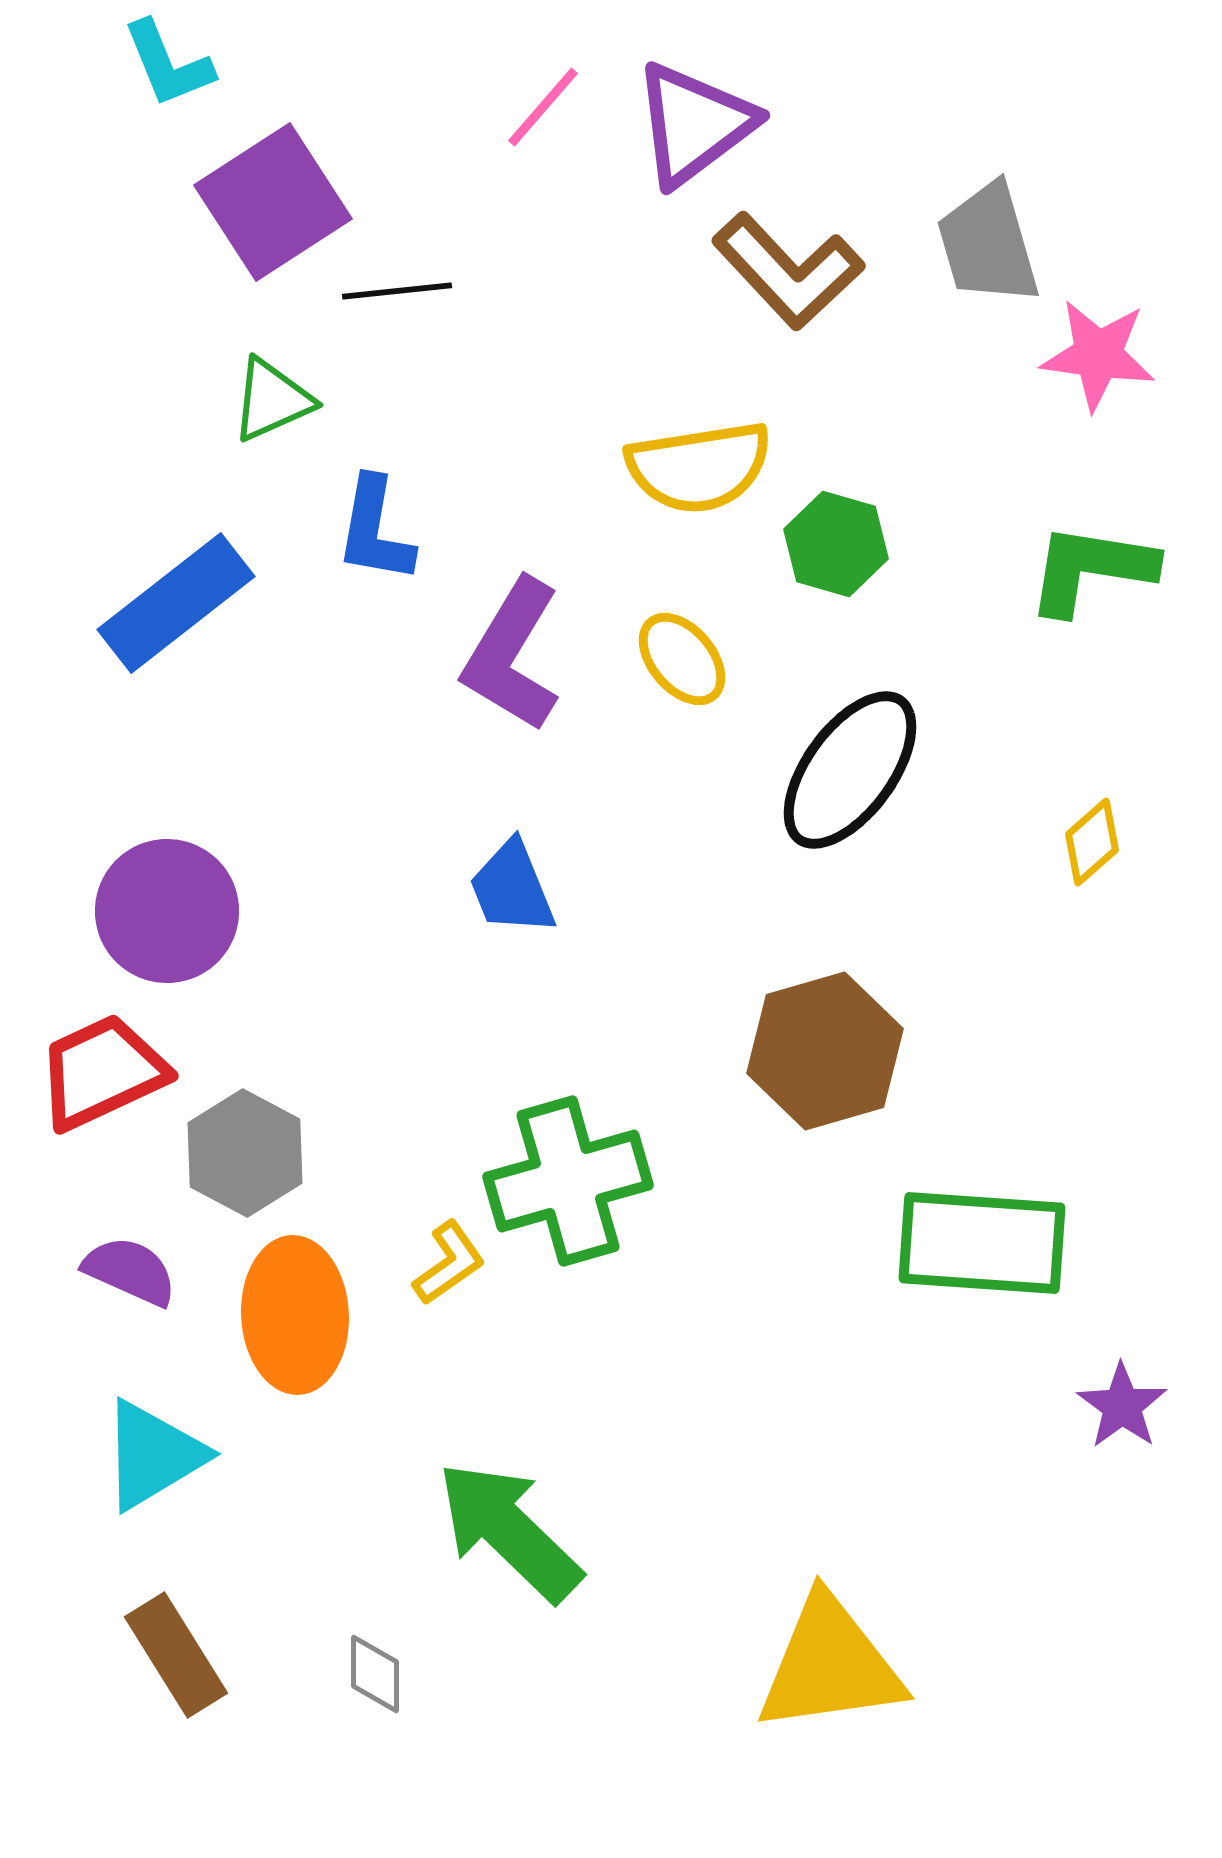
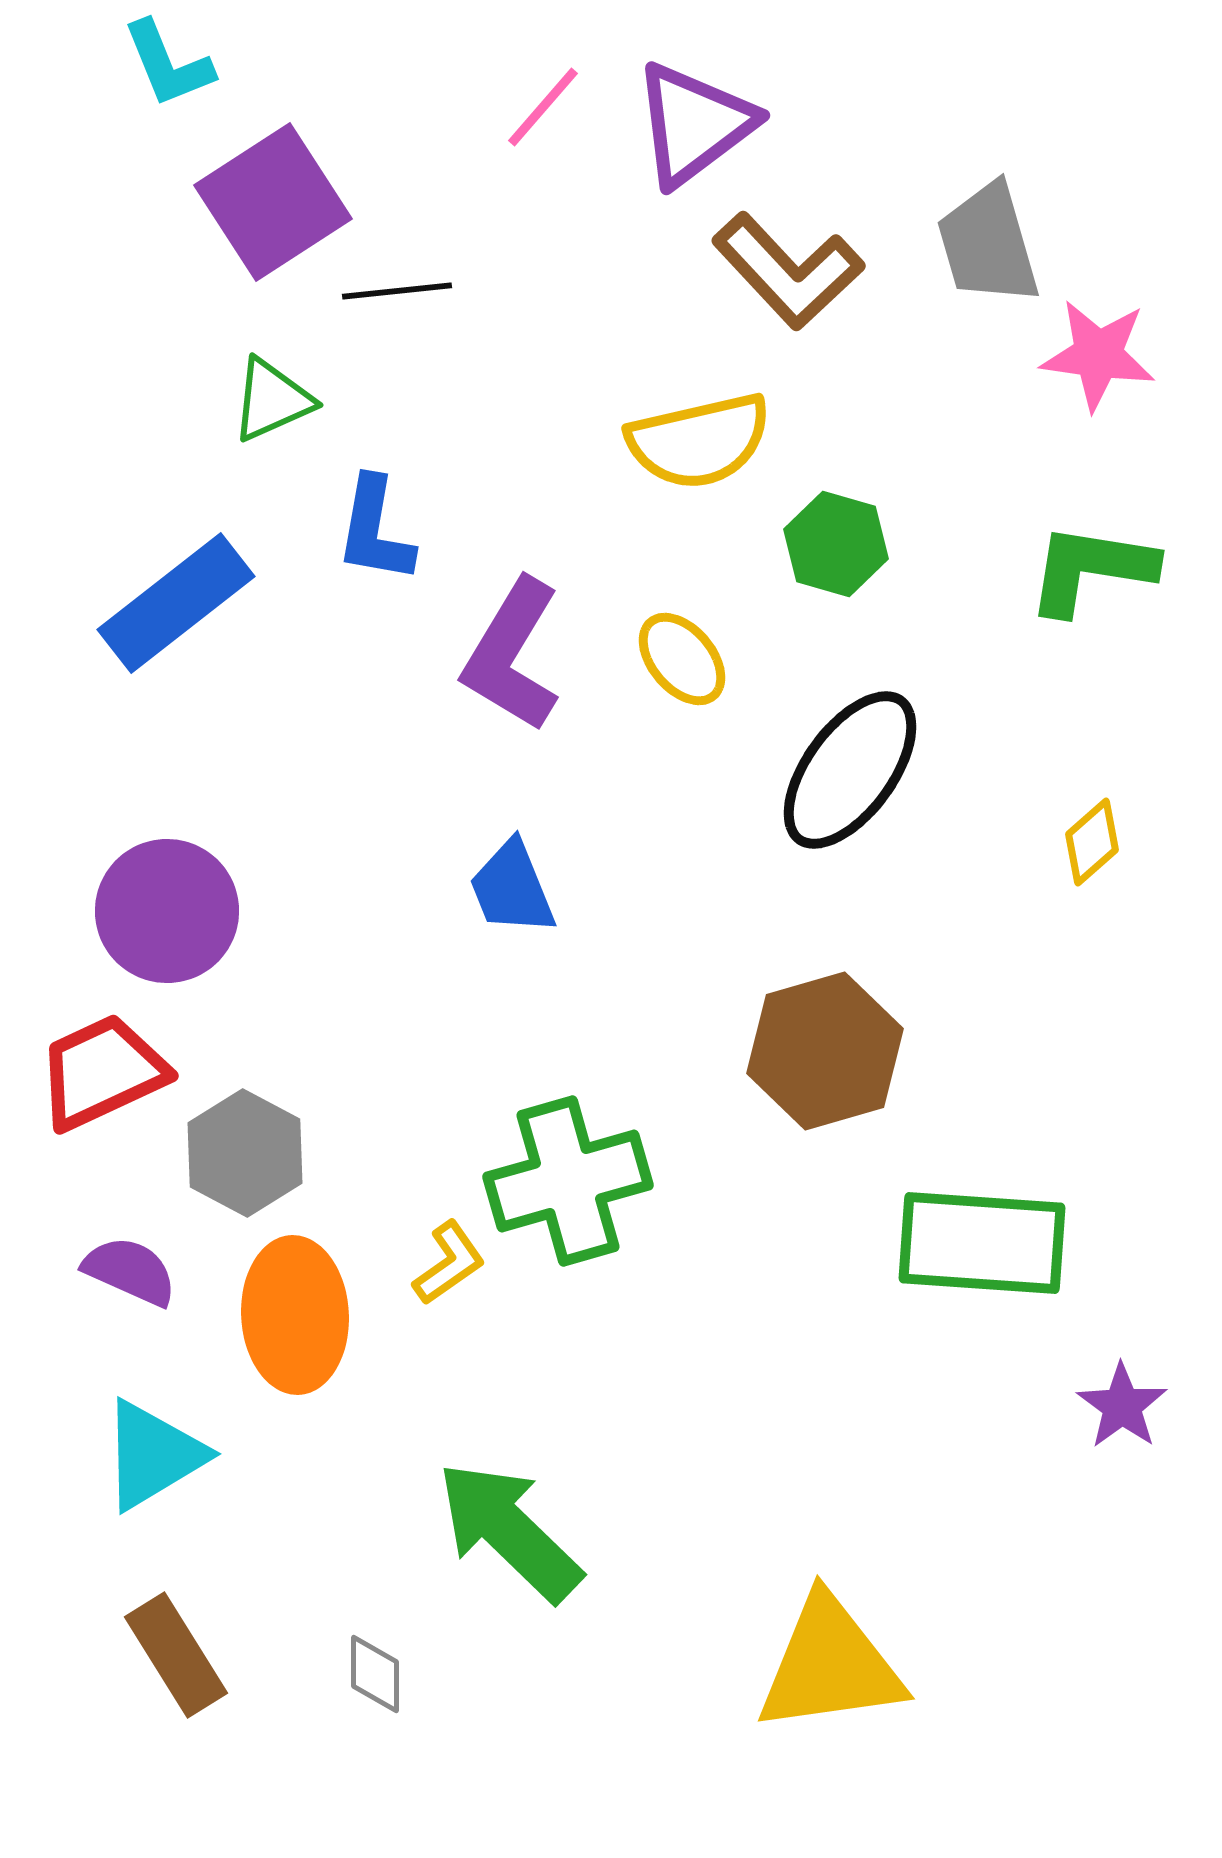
yellow semicircle: moved 26 px up; rotated 4 degrees counterclockwise
